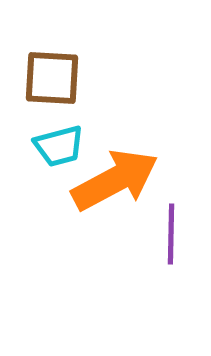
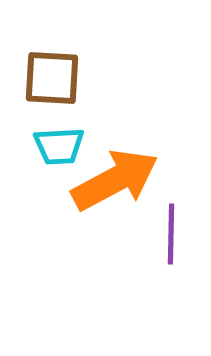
cyan trapezoid: rotated 12 degrees clockwise
